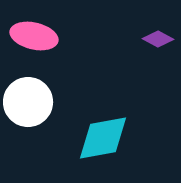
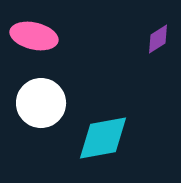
purple diamond: rotated 60 degrees counterclockwise
white circle: moved 13 px right, 1 px down
